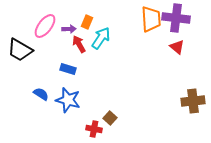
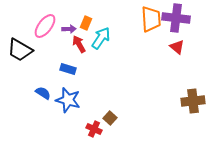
orange rectangle: moved 1 px left, 1 px down
blue semicircle: moved 2 px right, 1 px up
red cross: rotated 14 degrees clockwise
